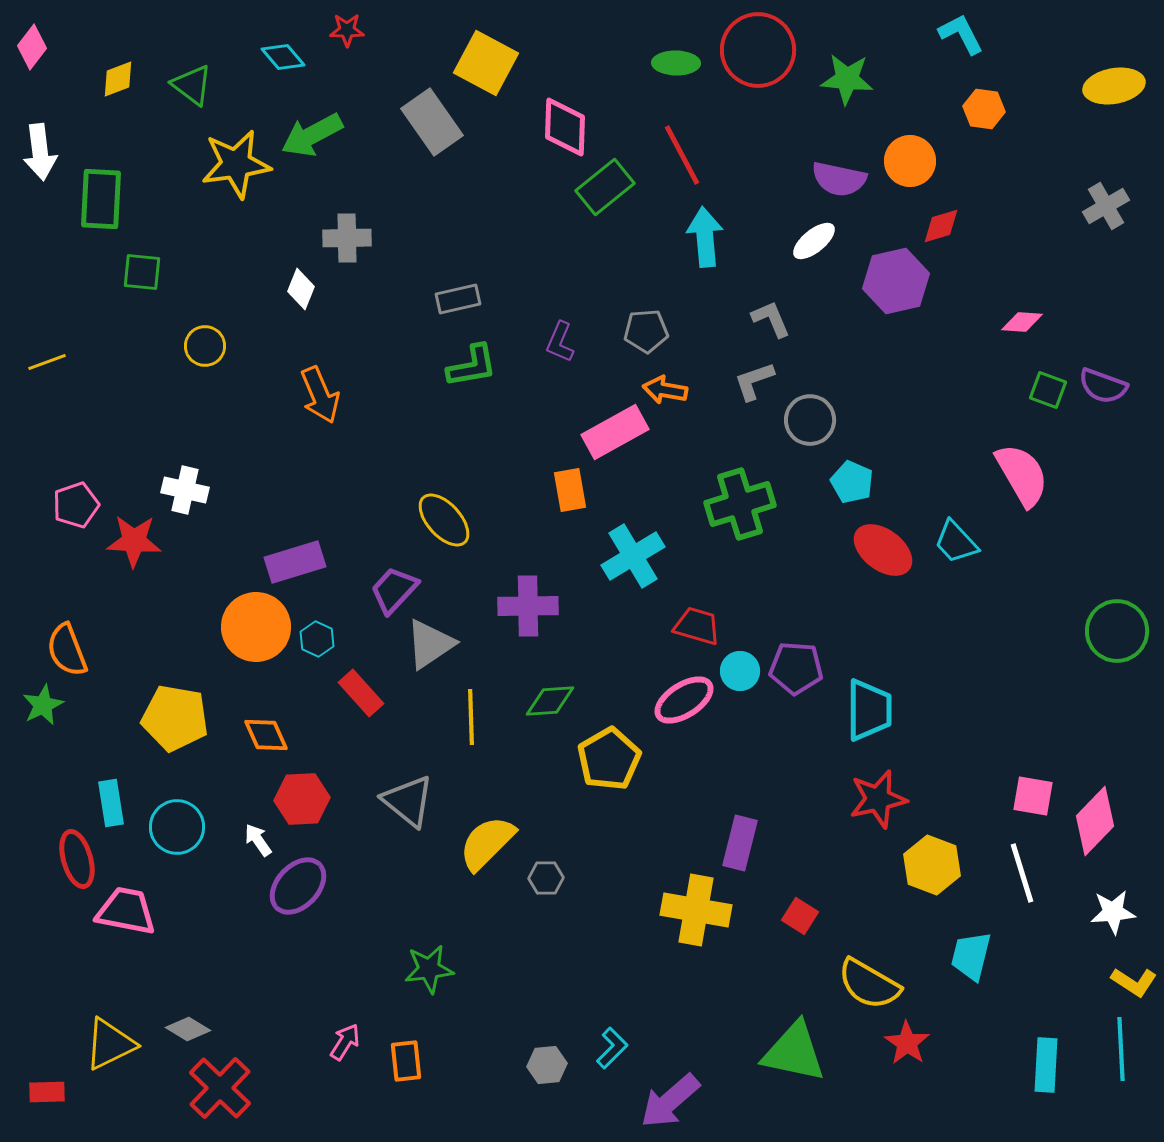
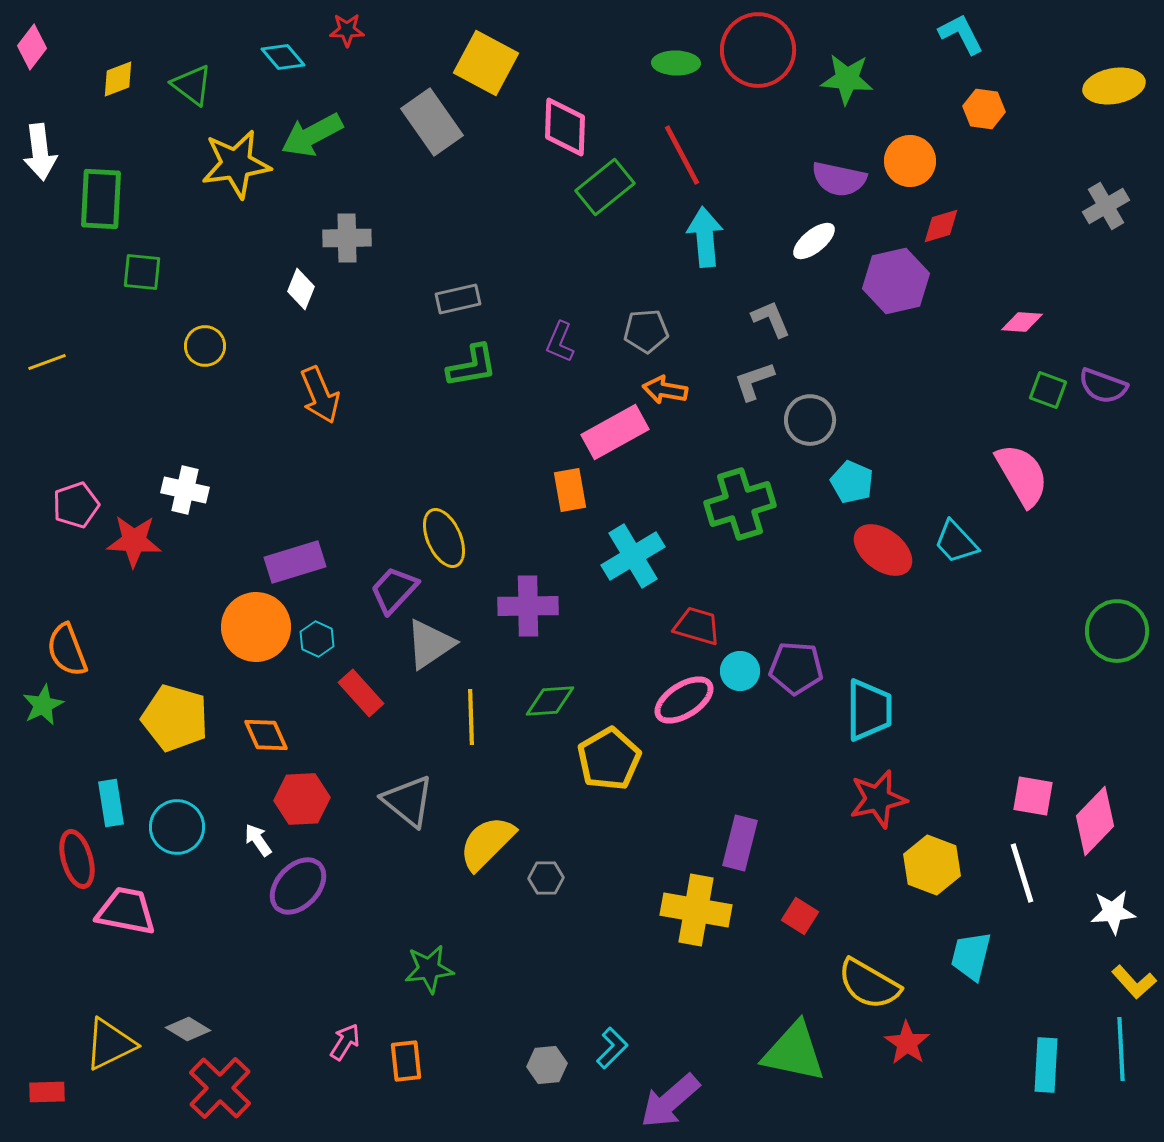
yellow ellipse at (444, 520): moved 18 px down; rotated 18 degrees clockwise
yellow pentagon at (175, 718): rotated 6 degrees clockwise
yellow L-shape at (1134, 982): rotated 15 degrees clockwise
